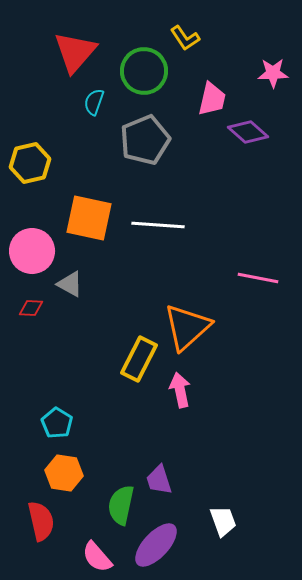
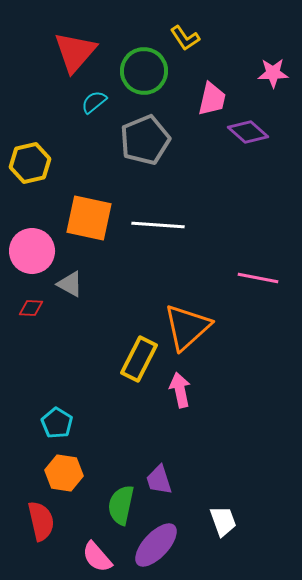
cyan semicircle: rotated 32 degrees clockwise
